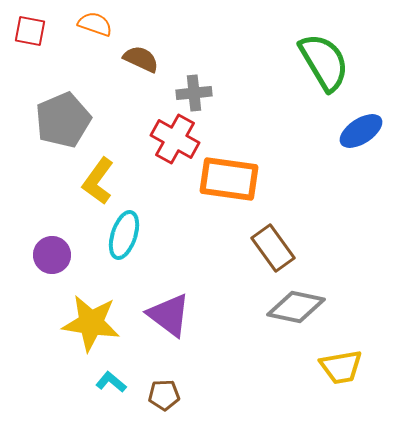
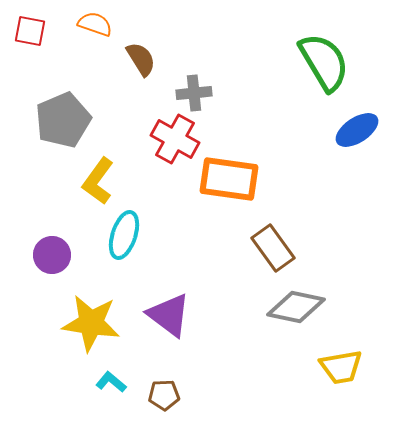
brown semicircle: rotated 33 degrees clockwise
blue ellipse: moved 4 px left, 1 px up
